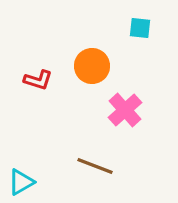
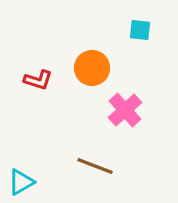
cyan square: moved 2 px down
orange circle: moved 2 px down
